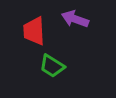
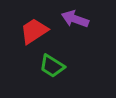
red trapezoid: rotated 60 degrees clockwise
